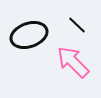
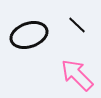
pink arrow: moved 4 px right, 13 px down
